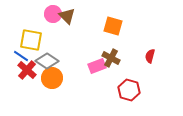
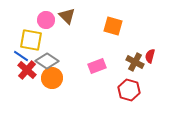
pink circle: moved 7 px left, 6 px down
brown cross: moved 24 px right, 4 px down
